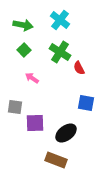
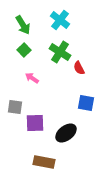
green arrow: rotated 48 degrees clockwise
brown rectangle: moved 12 px left, 2 px down; rotated 10 degrees counterclockwise
